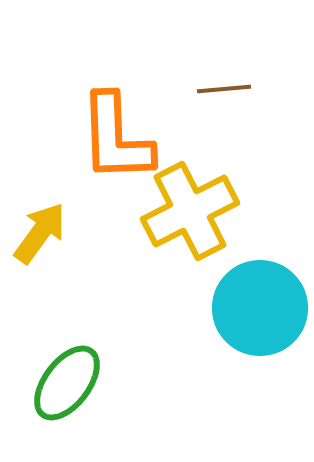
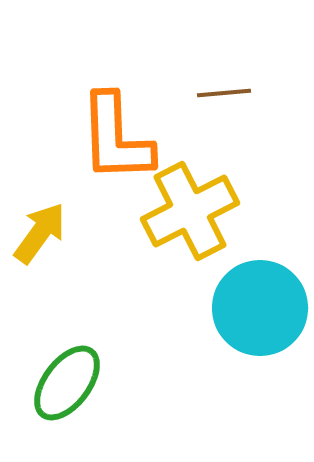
brown line: moved 4 px down
